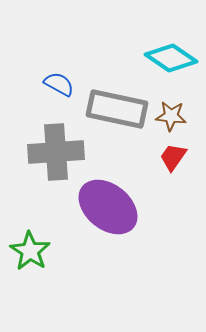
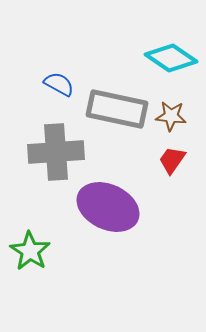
red trapezoid: moved 1 px left, 3 px down
purple ellipse: rotated 14 degrees counterclockwise
